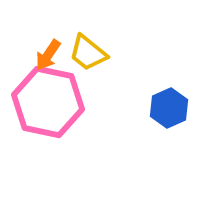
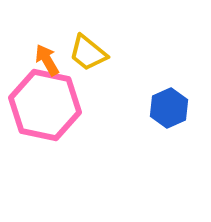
orange arrow: moved 1 px left, 5 px down; rotated 116 degrees clockwise
pink hexagon: moved 3 px left, 3 px down
